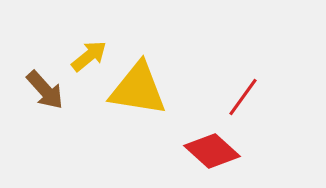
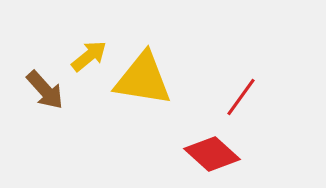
yellow triangle: moved 5 px right, 10 px up
red line: moved 2 px left
red diamond: moved 3 px down
